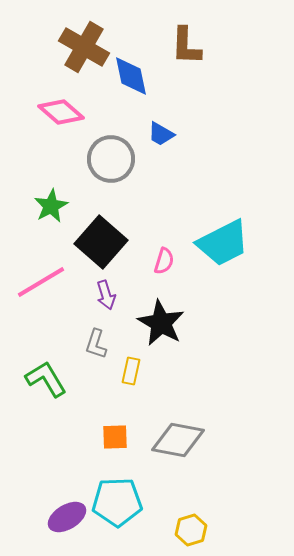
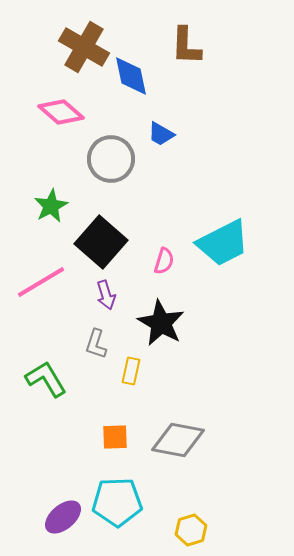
purple ellipse: moved 4 px left; rotated 9 degrees counterclockwise
